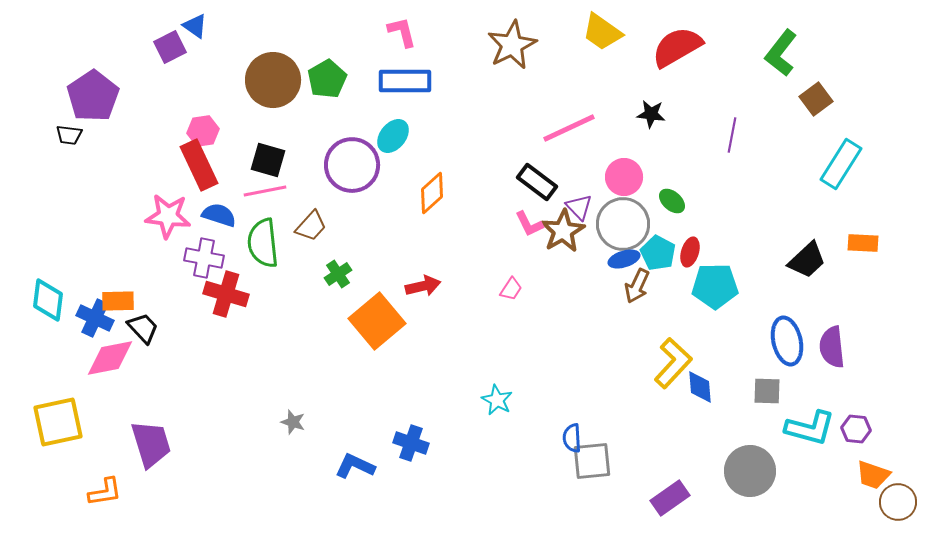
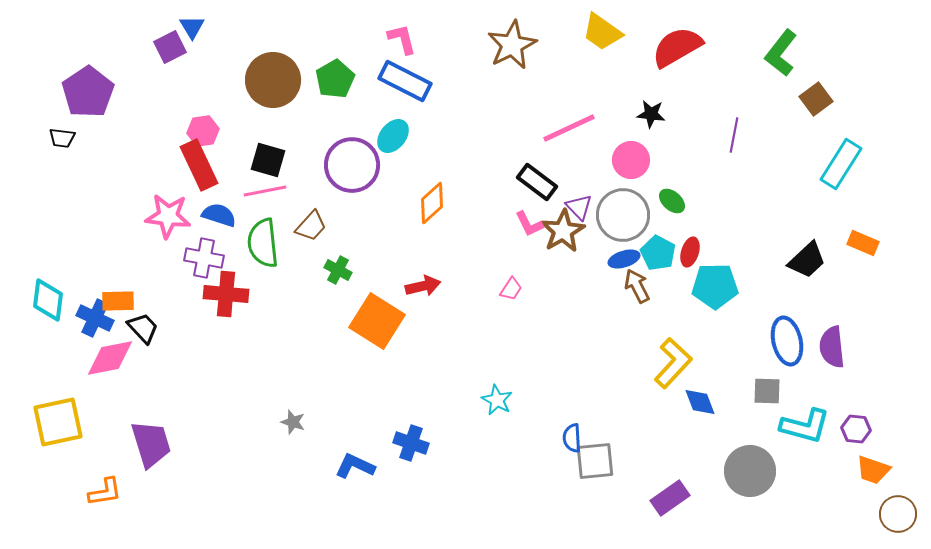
blue triangle at (195, 26): moved 3 px left, 1 px down; rotated 24 degrees clockwise
pink L-shape at (402, 32): moved 7 px down
green pentagon at (327, 79): moved 8 px right
blue rectangle at (405, 81): rotated 27 degrees clockwise
purple pentagon at (93, 96): moved 5 px left, 4 px up
black trapezoid at (69, 135): moved 7 px left, 3 px down
purple line at (732, 135): moved 2 px right
pink circle at (624, 177): moved 7 px right, 17 px up
orange diamond at (432, 193): moved 10 px down
gray circle at (623, 224): moved 9 px up
orange rectangle at (863, 243): rotated 20 degrees clockwise
green cross at (338, 274): moved 4 px up; rotated 28 degrees counterclockwise
brown arrow at (637, 286): rotated 128 degrees clockwise
red cross at (226, 294): rotated 12 degrees counterclockwise
orange square at (377, 321): rotated 18 degrees counterclockwise
blue diamond at (700, 387): moved 15 px down; rotated 16 degrees counterclockwise
cyan L-shape at (810, 428): moved 5 px left, 2 px up
gray square at (592, 461): moved 3 px right
orange trapezoid at (873, 475): moved 5 px up
brown circle at (898, 502): moved 12 px down
